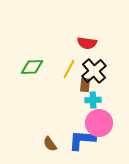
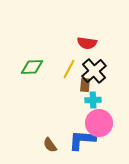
brown semicircle: moved 1 px down
